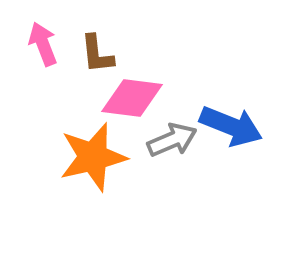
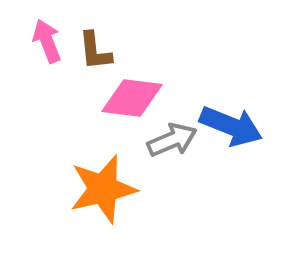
pink arrow: moved 4 px right, 3 px up
brown L-shape: moved 2 px left, 3 px up
orange star: moved 10 px right, 32 px down
